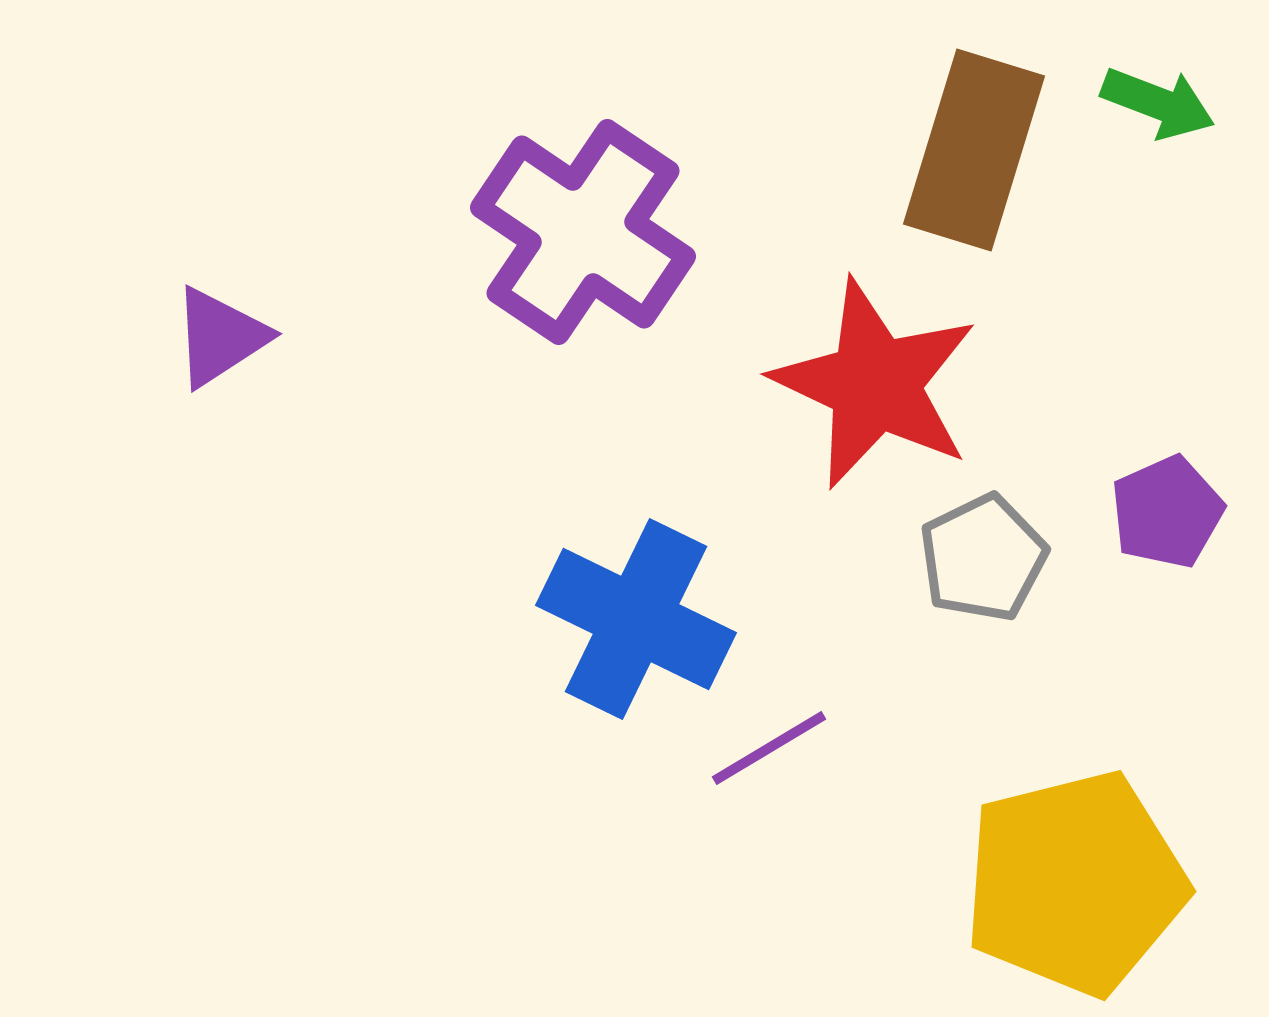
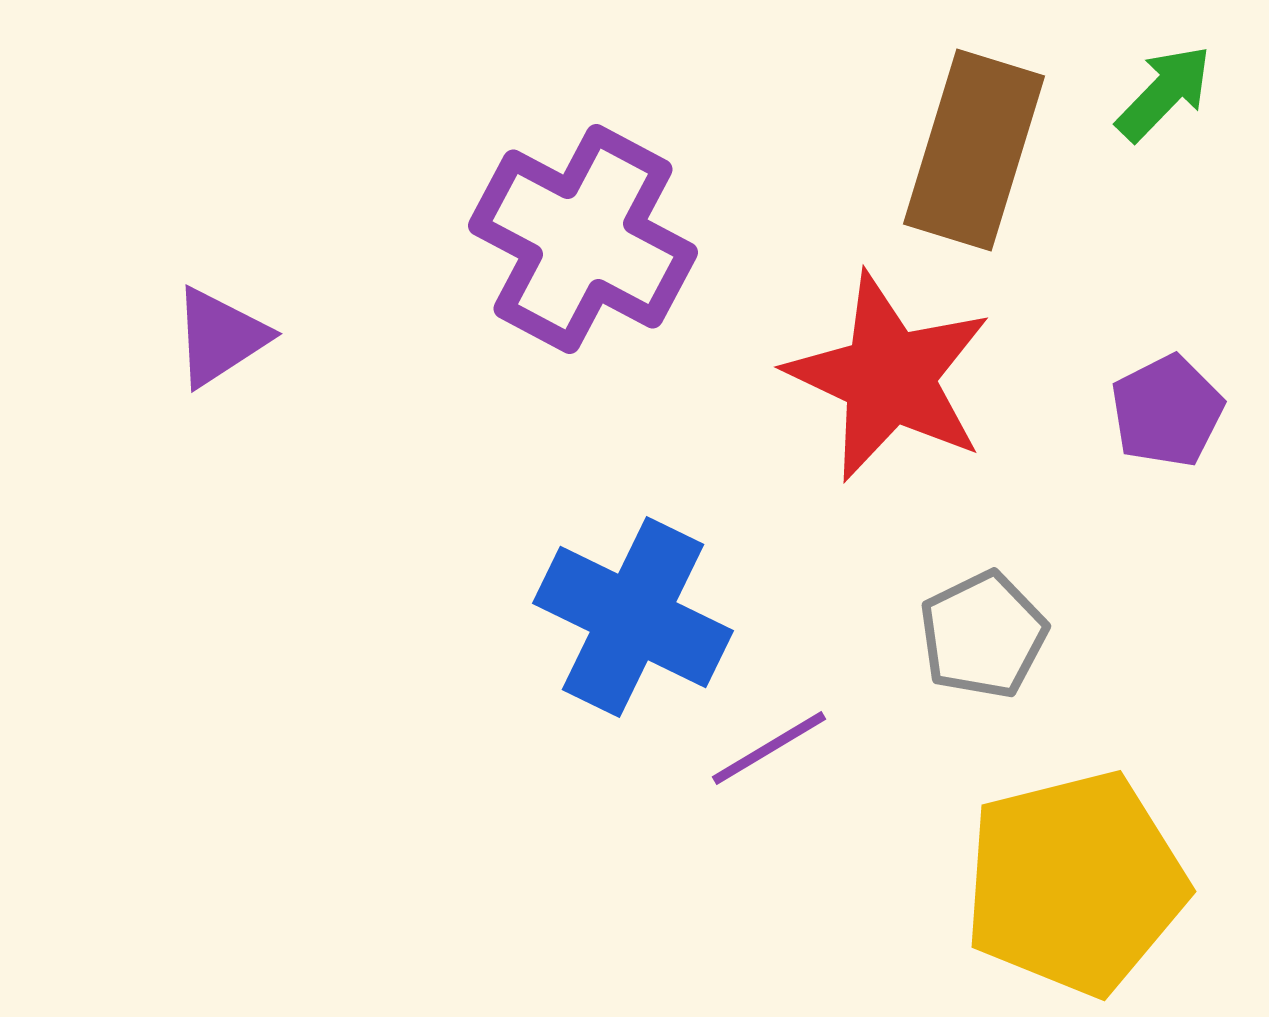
green arrow: moved 6 px right, 10 px up; rotated 67 degrees counterclockwise
purple cross: moved 7 px down; rotated 6 degrees counterclockwise
red star: moved 14 px right, 7 px up
purple pentagon: moved 101 px up; rotated 3 degrees counterclockwise
gray pentagon: moved 77 px down
blue cross: moved 3 px left, 2 px up
